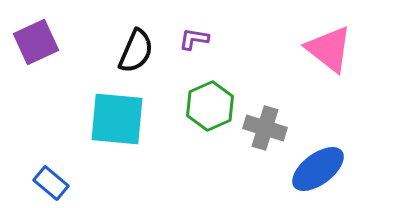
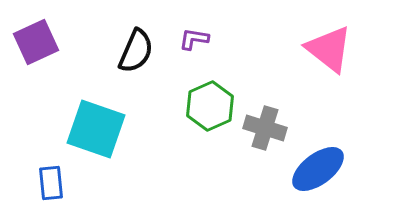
cyan square: moved 21 px left, 10 px down; rotated 14 degrees clockwise
blue rectangle: rotated 44 degrees clockwise
